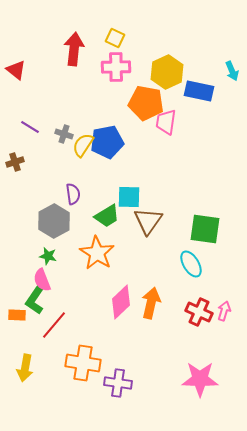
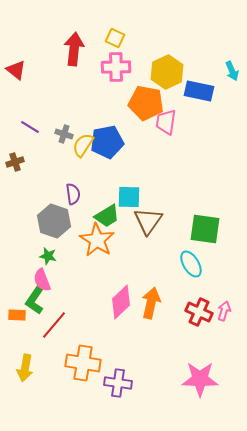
gray hexagon: rotated 12 degrees counterclockwise
orange star: moved 13 px up
